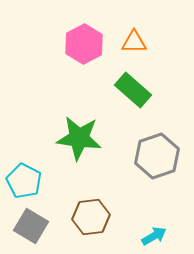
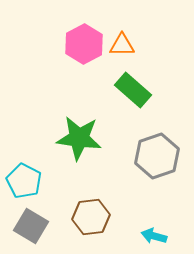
orange triangle: moved 12 px left, 3 px down
cyan arrow: rotated 135 degrees counterclockwise
